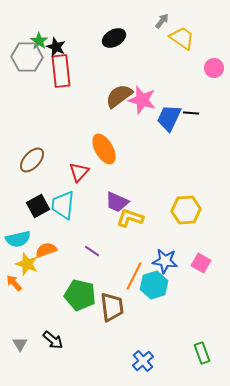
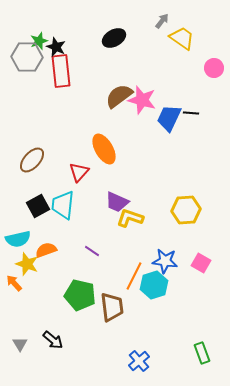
green star: rotated 18 degrees clockwise
blue cross: moved 4 px left
